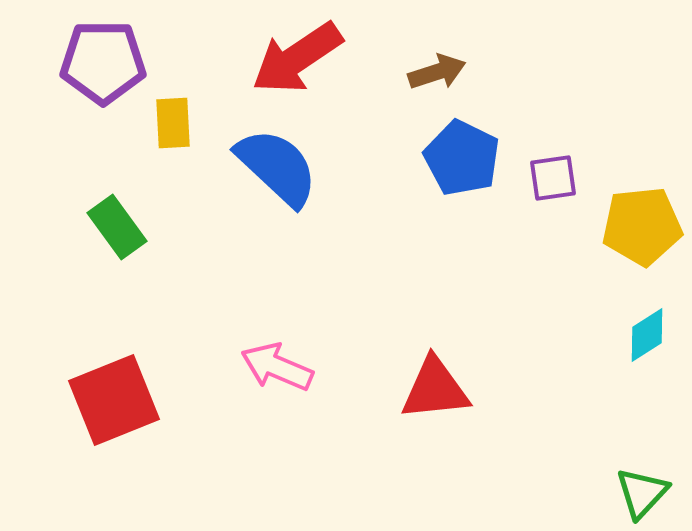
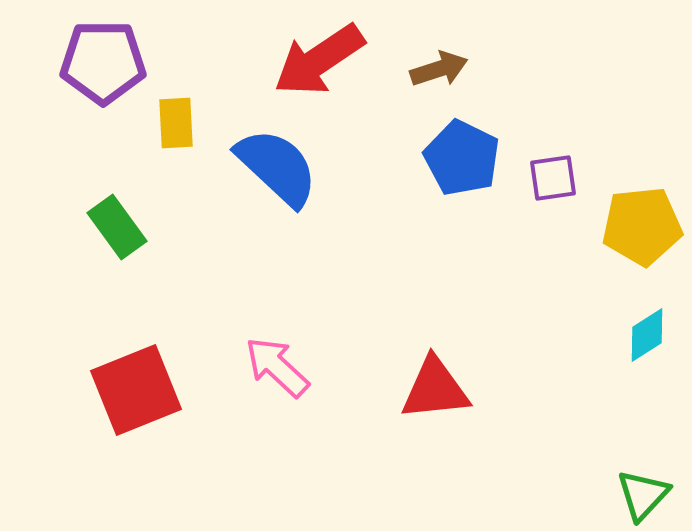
red arrow: moved 22 px right, 2 px down
brown arrow: moved 2 px right, 3 px up
yellow rectangle: moved 3 px right
pink arrow: rotated 20 degrees clockwise
red square: moved 22 px right, 10 px up
green triangle: moved 1 px right, 2 px down
